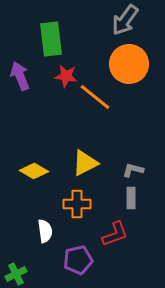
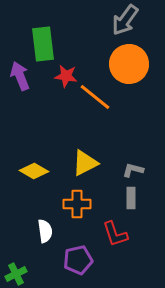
green rectangle: moved 8 px left, 5 px down
red L-shape: rotated 92 degrees clockwise
